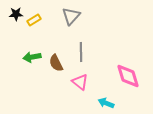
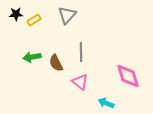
gray triangle: moved 4 px left, 1 px up
